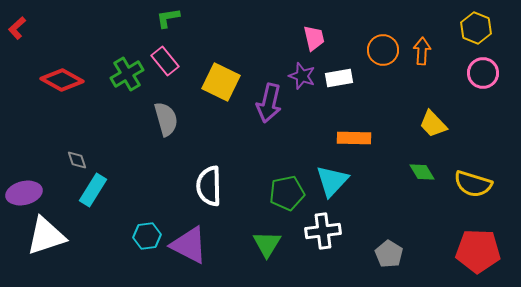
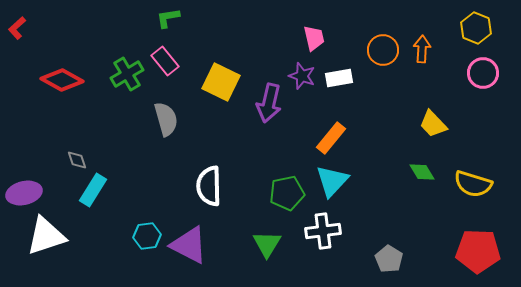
orange arrow: moved 2 px up
orange rectangle: moved 23 px left; rotated 52 degrees counterclockwise
gray pentagon: moved 5 px down
